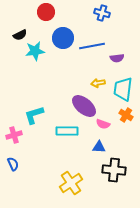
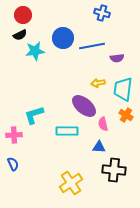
red circle: moved 23 px left, 3 px down
pink semicircle: rotated 56 degrees clockwise
pink cross: rotated 14 degrees clockwise
